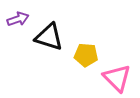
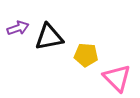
purple arrow: moved 9 px down
black triangle: rotated 28 degrees counterclockwise
